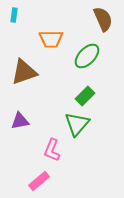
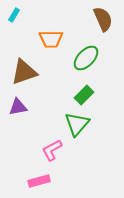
cyan rectangle: rotated 24 degrees clockwise
green ellipse: moved 1 px left, 2 px down
green rectangle: moved 1 px left, 1 px up
purple triangle: moved 2 px left, 14 px up
pink L-shape: rotated 40 degrees clockwise
pink rectangle: rotated 25 degrees clockwise
